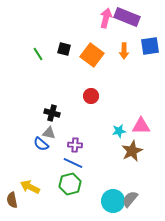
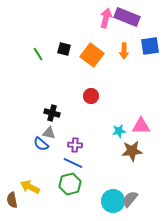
brown star: rotated 20 degrees clockwise
